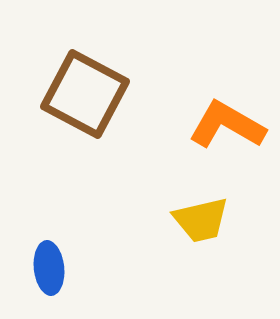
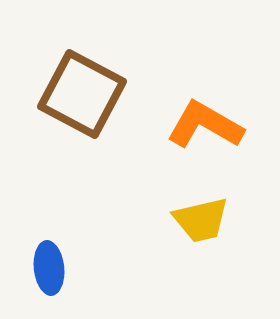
brown square: moved 3 px left
orange L-shape: moved 22 px left
